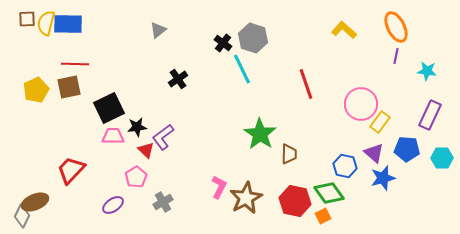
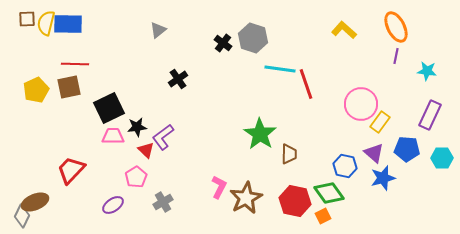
cyan line at (242, 69): moved 38 px right; rotated 56 degrees counterclockwise
